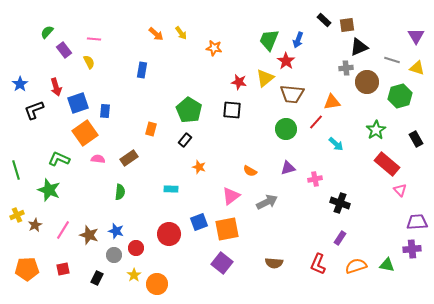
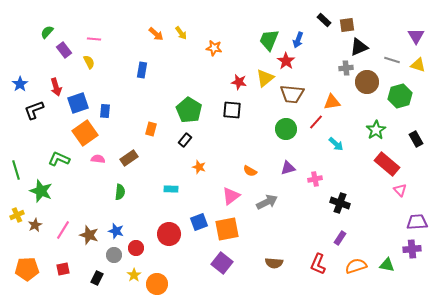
yellow triangle at (417, 68): moved 1 px right, 3 px up
green star at (49, 190): moved 8 px left, 1 px down
